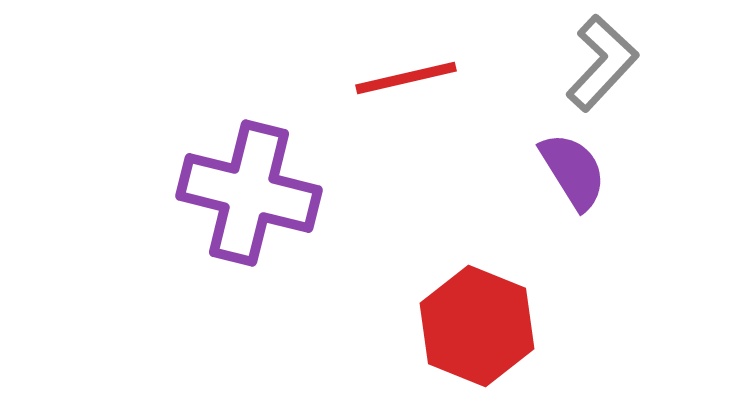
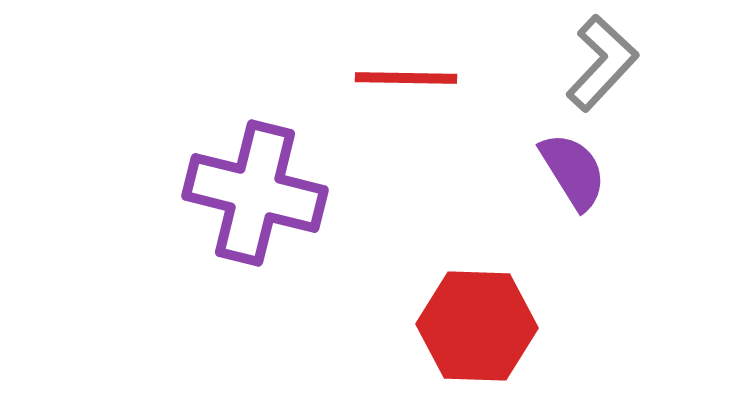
red line: rotated 14 degrees clockwise
purple cross: moved 6 px right
red hexagon: rotated 20 degrees counterclockwise
